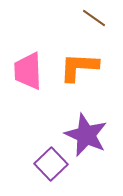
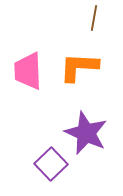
brown line: rotated 65 degrees clockwise
purple star: moved 2 px up
